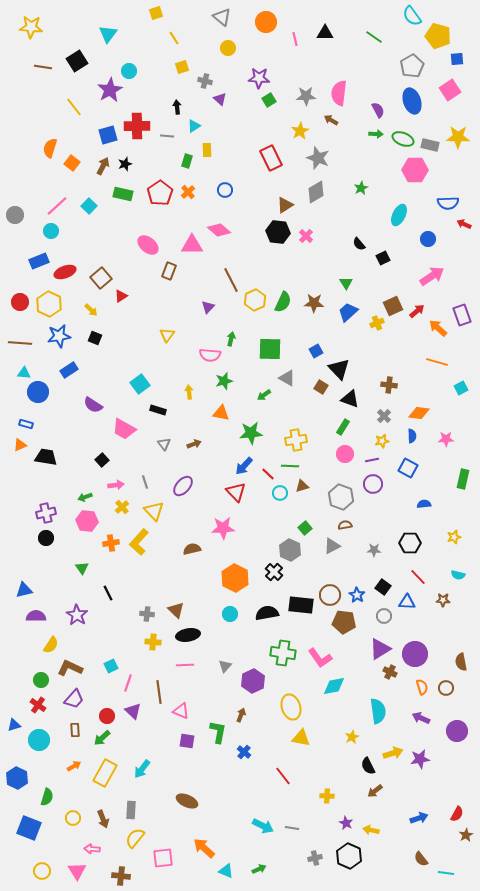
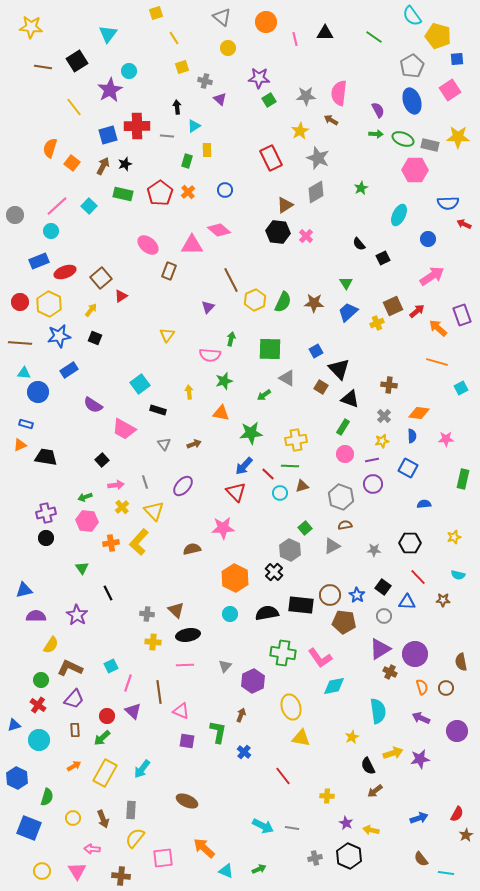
yellow arrow at (91, 310): rotated 96 degrees counterclockwise
